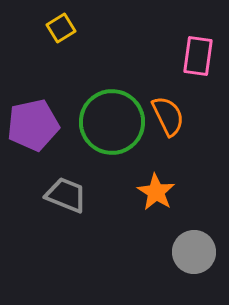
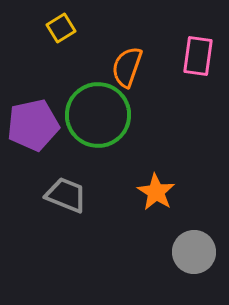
orange semicircle: moved 41 px left, 49 px up; rotated 135 degrees counterclockwise
green circle: moved 14 px left, 7 px up
